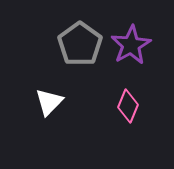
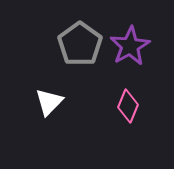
purple star: moved 1 px left, 1 px down
